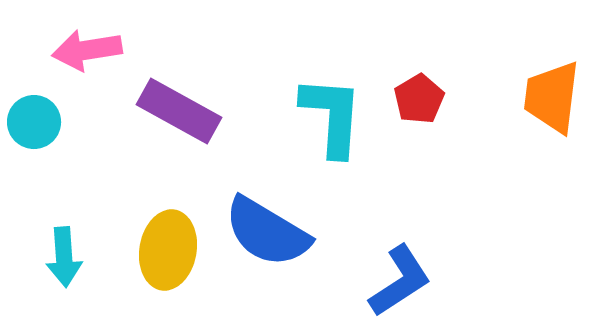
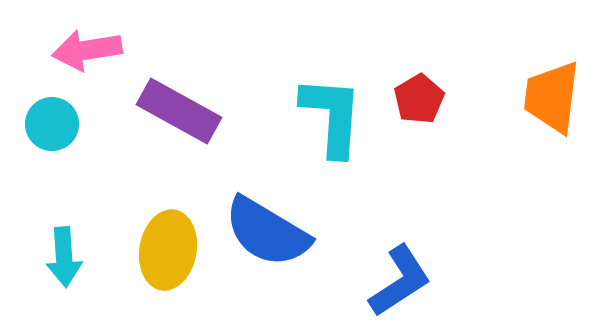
cyan circle: moved 18 px right, 2 px down
